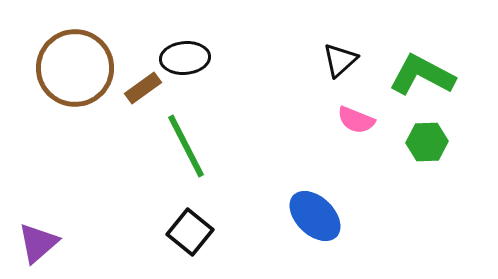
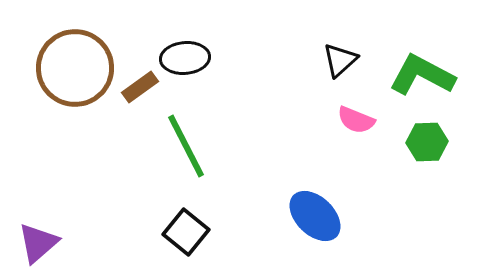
brown rectangle: moved 3 px left, 1 px up
black square: moved 4 px left
